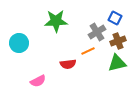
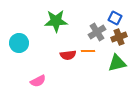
brown cross: moved 1 px right, 4 px up
orange line: rotated 24 degrees clockwise
red semicircle: moved 9 px up
